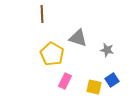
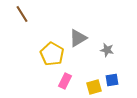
brown line: moved 20 px left; rotated 30 degrees counterclockwise
gray triangle: rotated 48 degrees counterclockwise
blue square: rotated 24 degrees clockwise
yellow square: rotated 28 degrees counterclockwise
